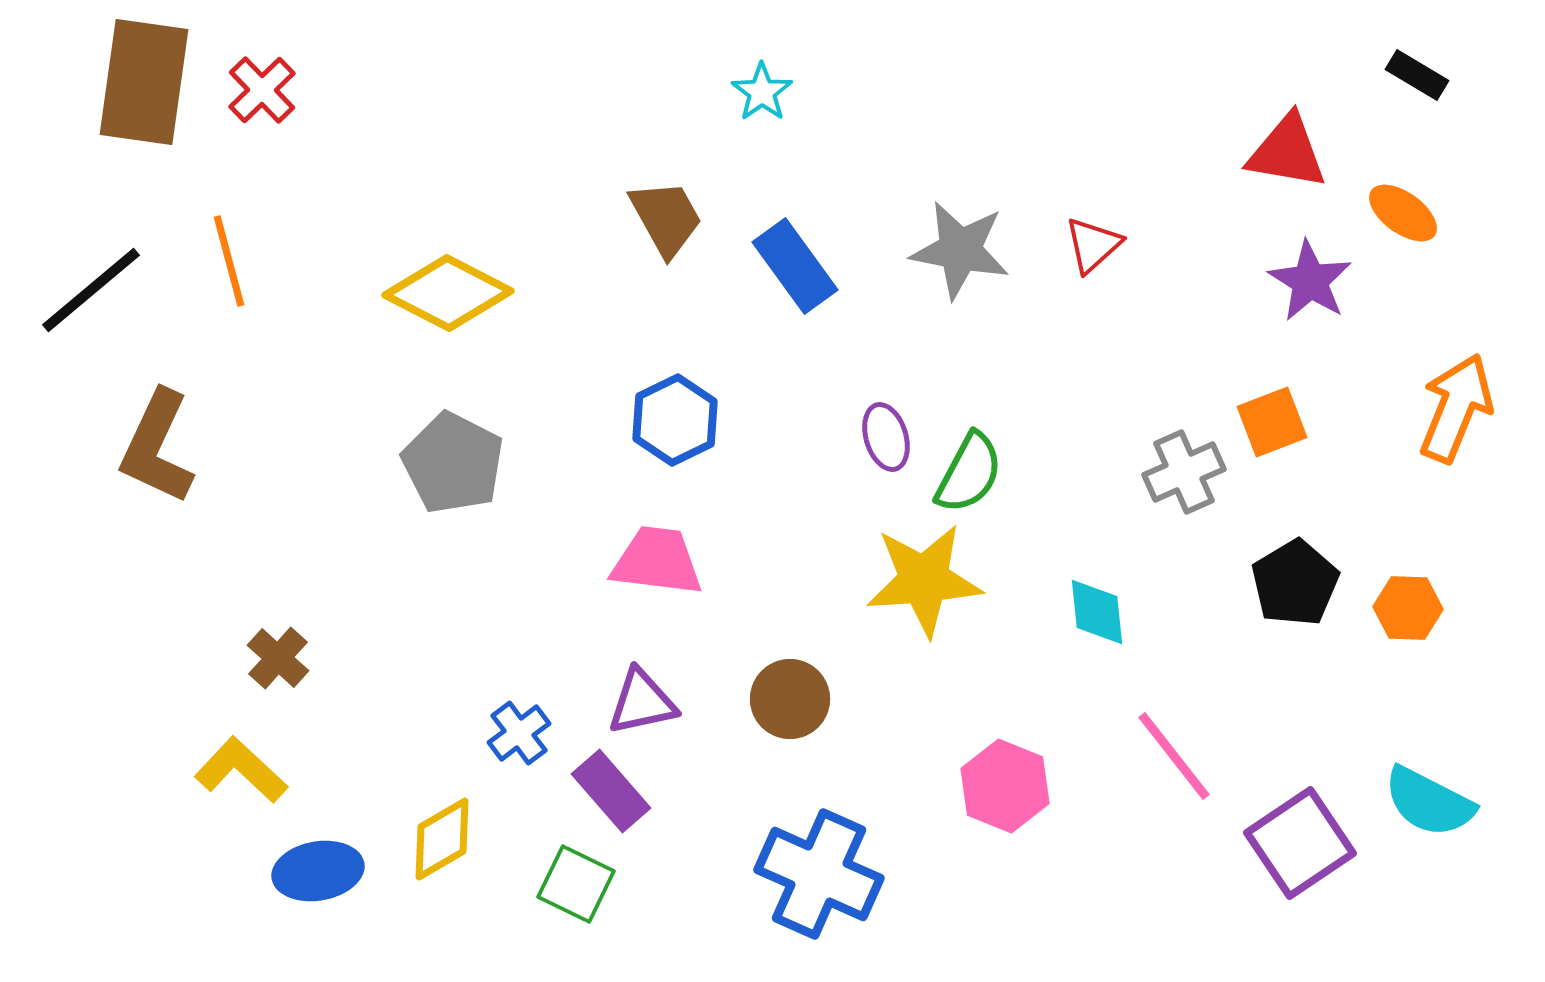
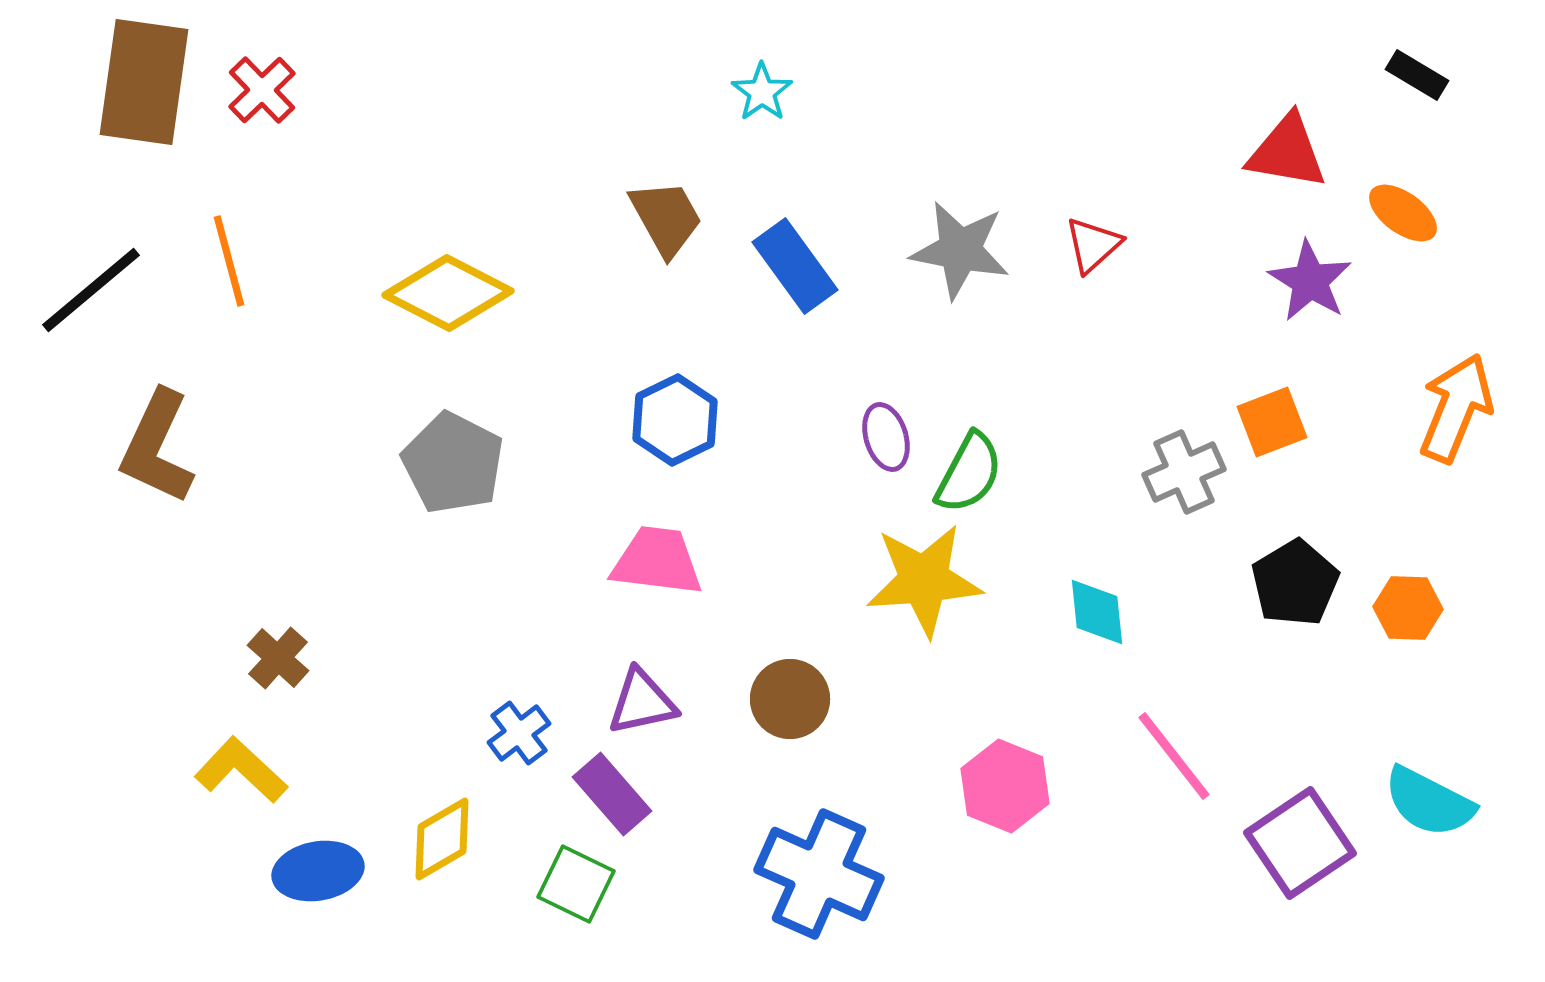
purple rectangle at (611, 791): moved 1 px right, 3 px down
